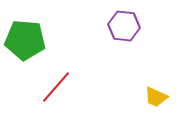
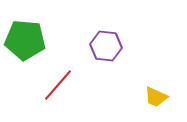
purple hexagon: moved 18 px left, 20 px down
red line: moved 2 px right, 2 px up
